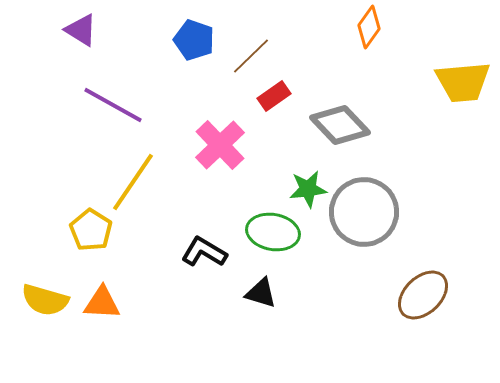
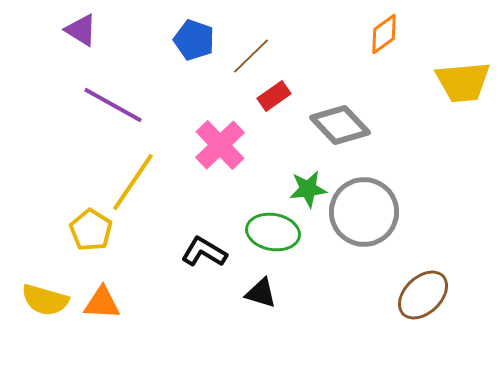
orange diamond: moved 15 px right, 7 px down; rotated 18 degrees clockwise
